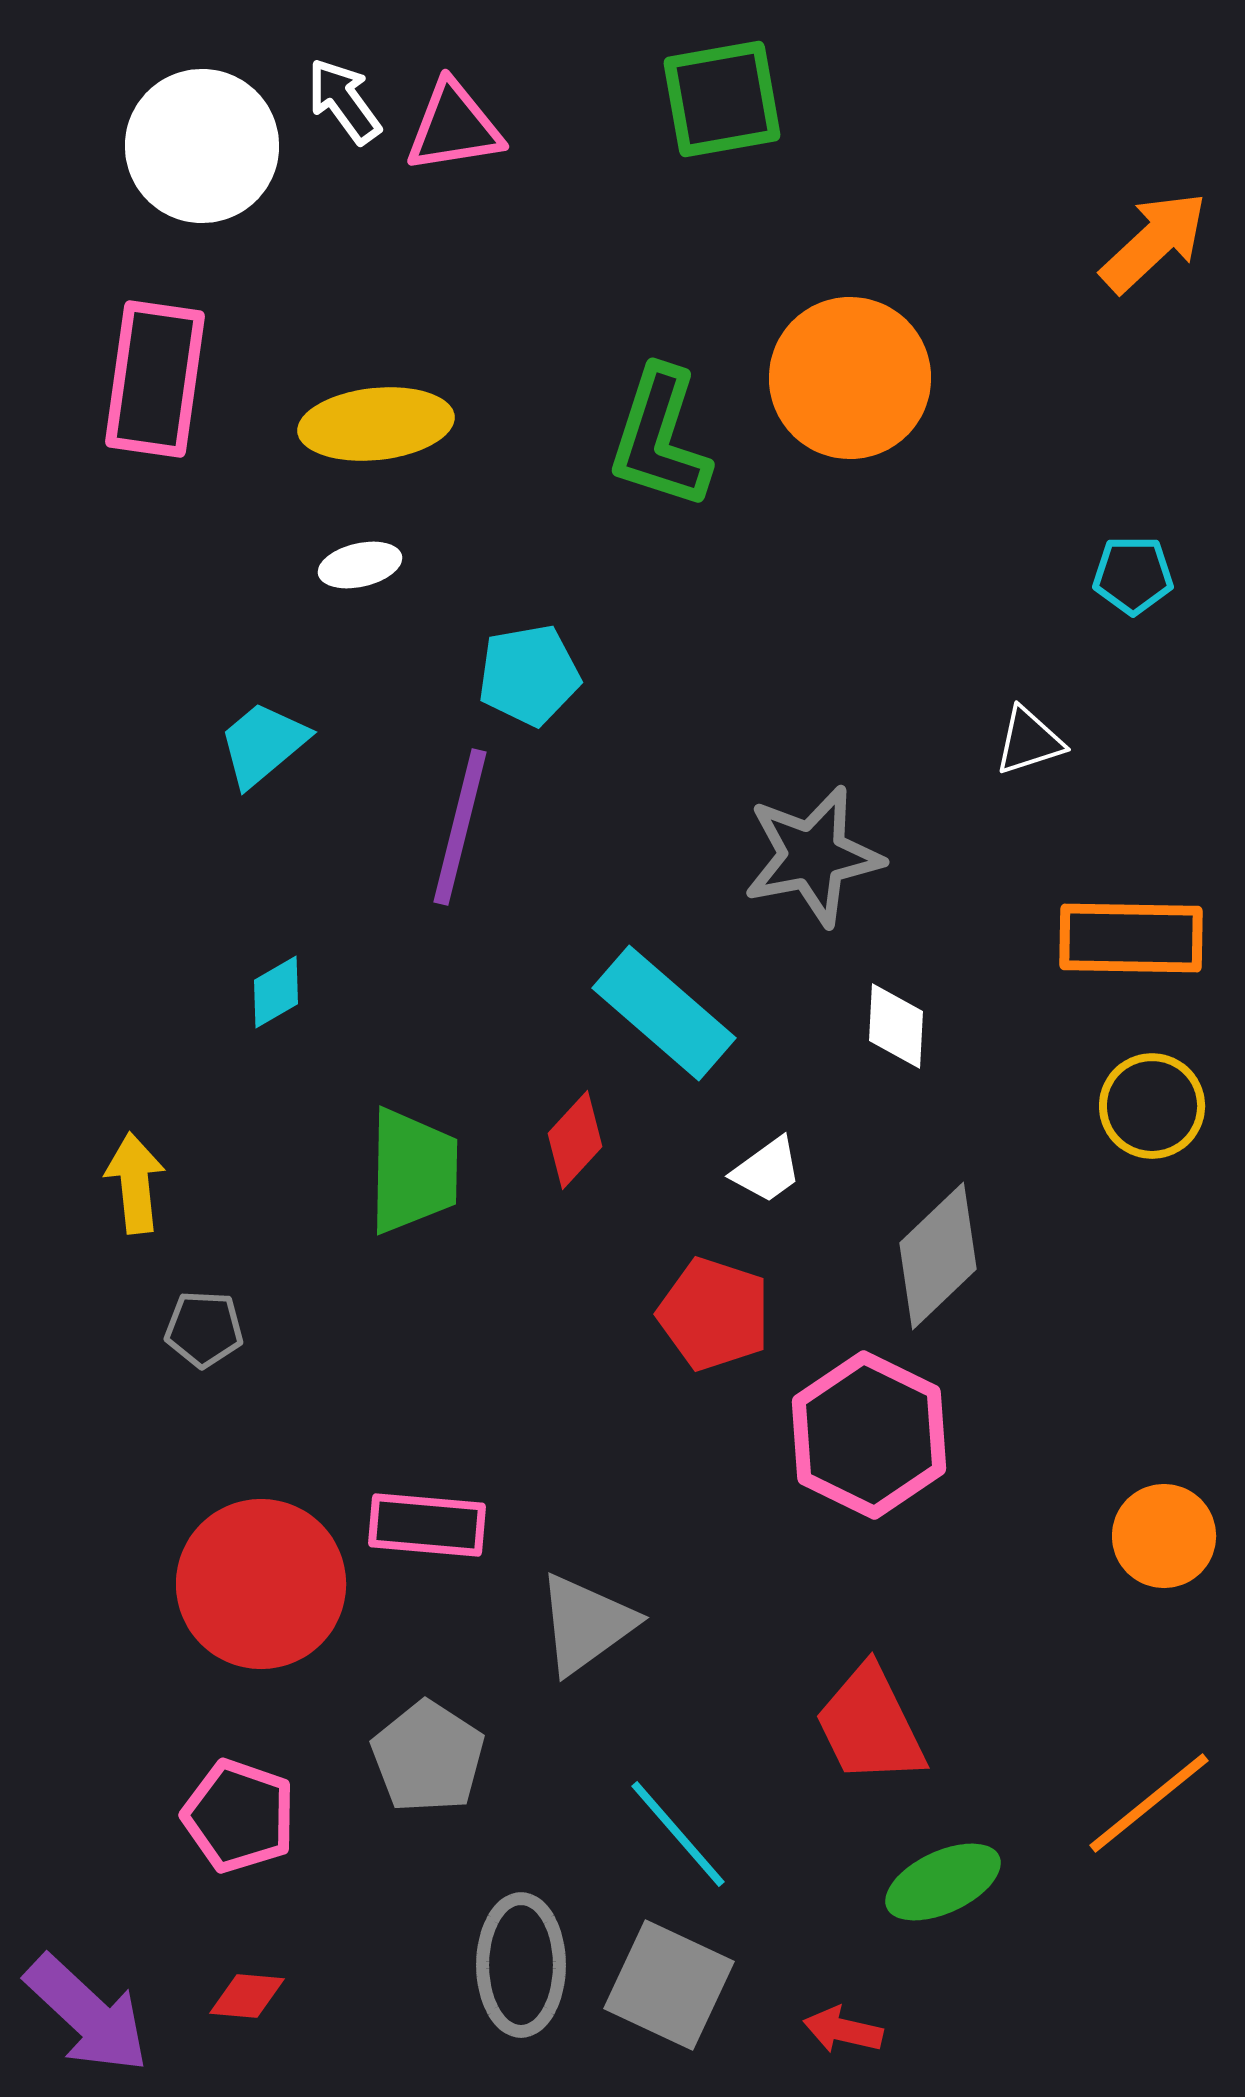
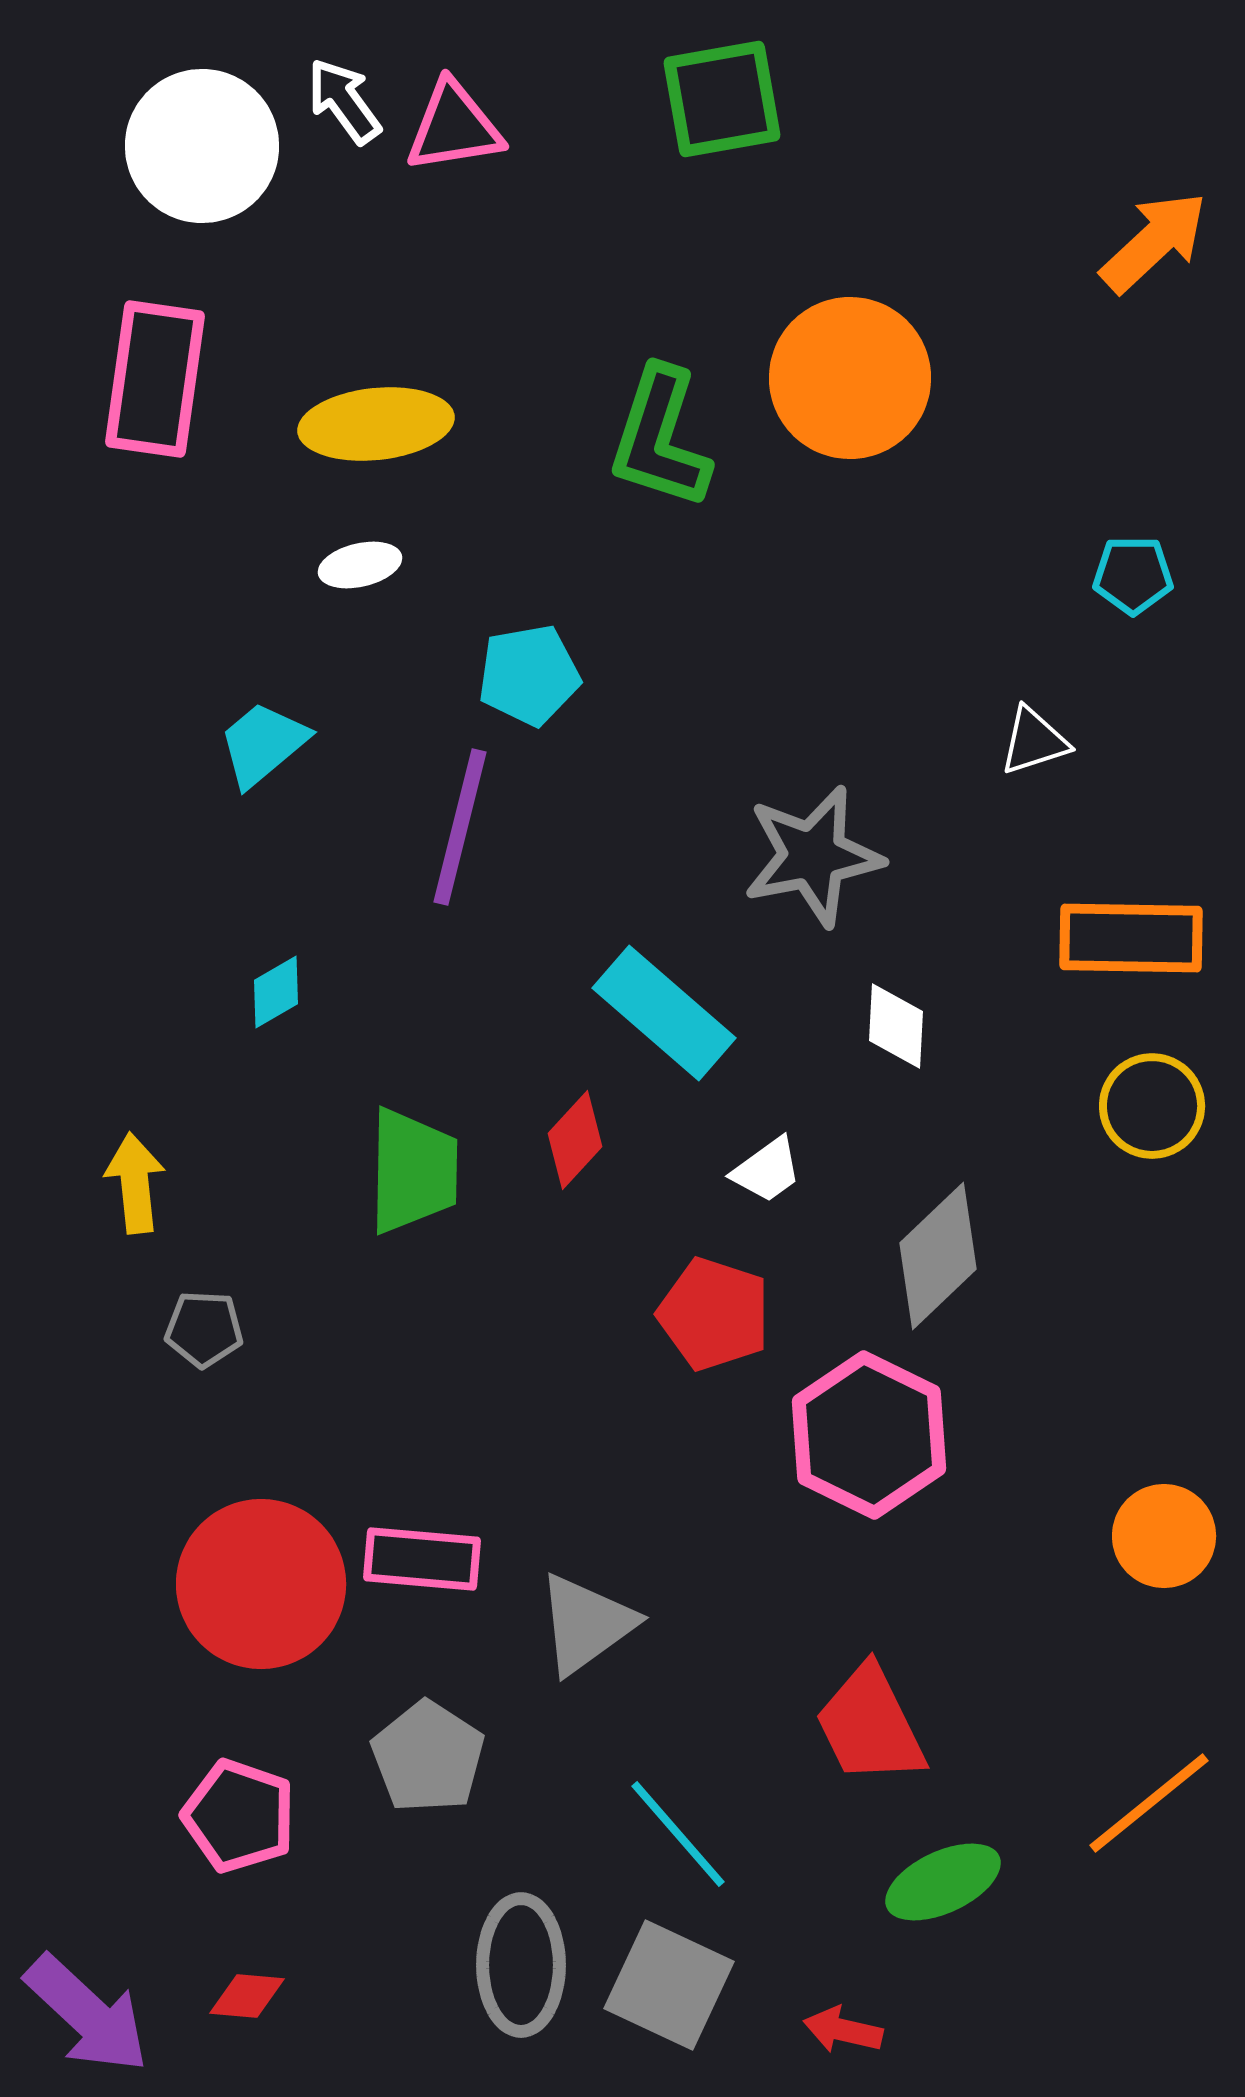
white triangle at (1029, 741): moved 5 px right
pink rectangle at (427, 1525): moved 5 px left, 34 px down
